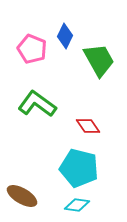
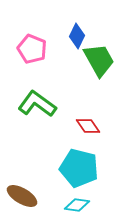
blue diamond: moved 12 px right
